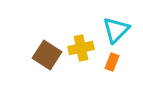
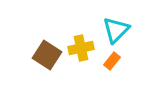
orange rectangle: moved 1 px up; rotated 18 degrees clockwise
